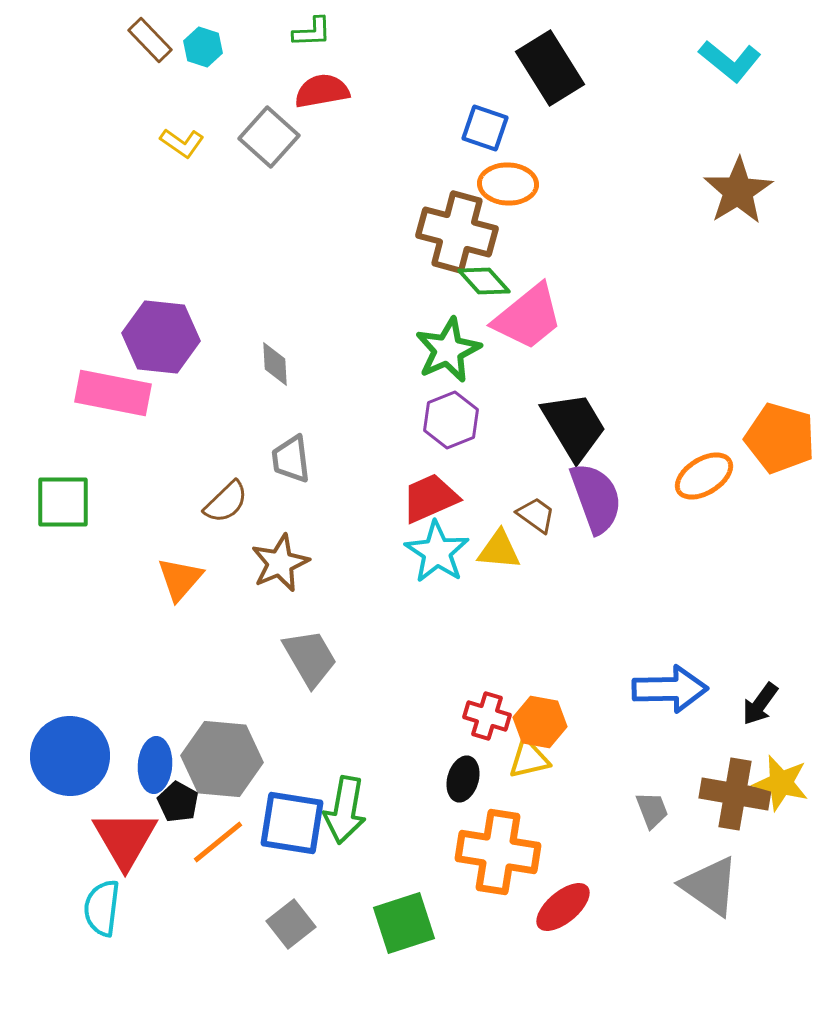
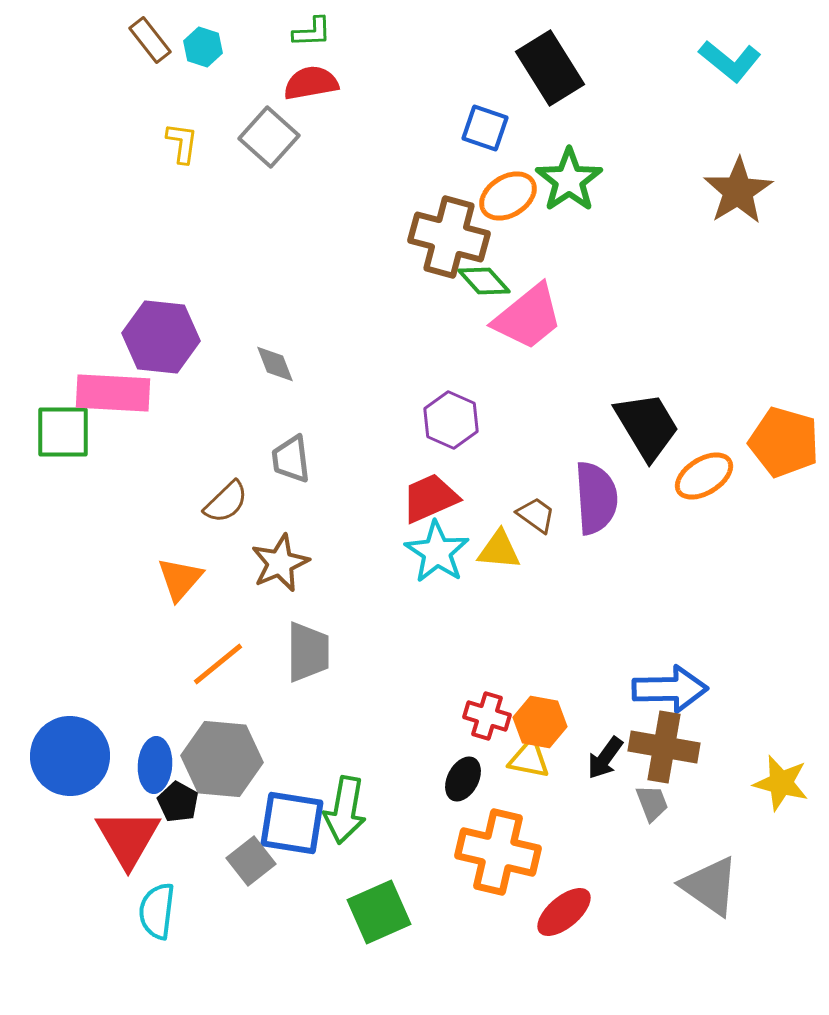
brown rectangle at (150, 40): rotated 6 degrees clockwise
red semicircle at (322, 91): moved 11 px left, 8 px up
yellow L-shape at (182, 143): rotated 117 degrees counterclockwise
orange ellipse at (508, 184): moved 12 px down; rotated 34 degrees counterclockwise
brown cross at (457, 232): moved 8 px left, 5 px down
green star at (448, 350): moved 121 px right, 170 px up; rotated 10 degrees counterclockwise
gray diamond at (275, 364): rotated 18 degrees counterclockwise
pink rectangle at (113, 393): rotated 8 degrees counterclockwise
purple hexagon at (451, 420): rotated 14 degrees counterclockwise
black trapezoid at (574, 426): moved 73 px right
orange pentagon at (780, 438): moved 4 px right, 4 px down
purple semicircle at (596, 498): rotated 16 degrees clockwise
green square at (63, 502): moved 70 px up
gray trapezoid at (310, 658): moved 2 px left, 6 px up; rotated 30 degrees clockwise
black arrow at (760, 704): moved 155 px left, 54 px down
yellow triangle at (529, 759): rotated 24 degrees clockwise
black ellipse at (463, 779): rotated 12 degrees clockwise
brown cross at (735, 794): moved 71 px left, 47 px up
gray trapezoid at (652, 810): moved 7 px up
red triangle at (125, 839): moved 3 px right, 1 px up
orange line at (218, 842): moved 178 px up
orange cross at (498, 852): rotated 4 degrees clockwise
red ellipse at (563, 907): moved 1 px right, 5 px down
cyan semicircle at (102, 908): moved 55 px right, 3 px down
green square at (404, 923): moved 25 px left, 11 px up; rotated 6 degrees counterclockwise
gray square at (291, 924): moved 40 px left, 63 px up
